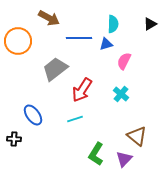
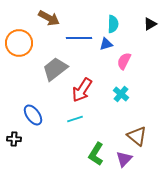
orange circle: moved 1 px right, 2 px down
